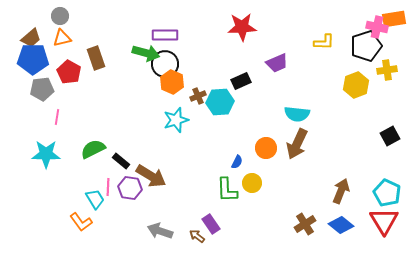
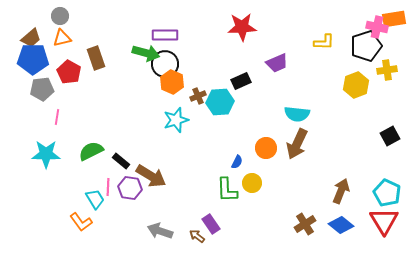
green semicircle at (93, 149): moved 2 px left, 2 px down
